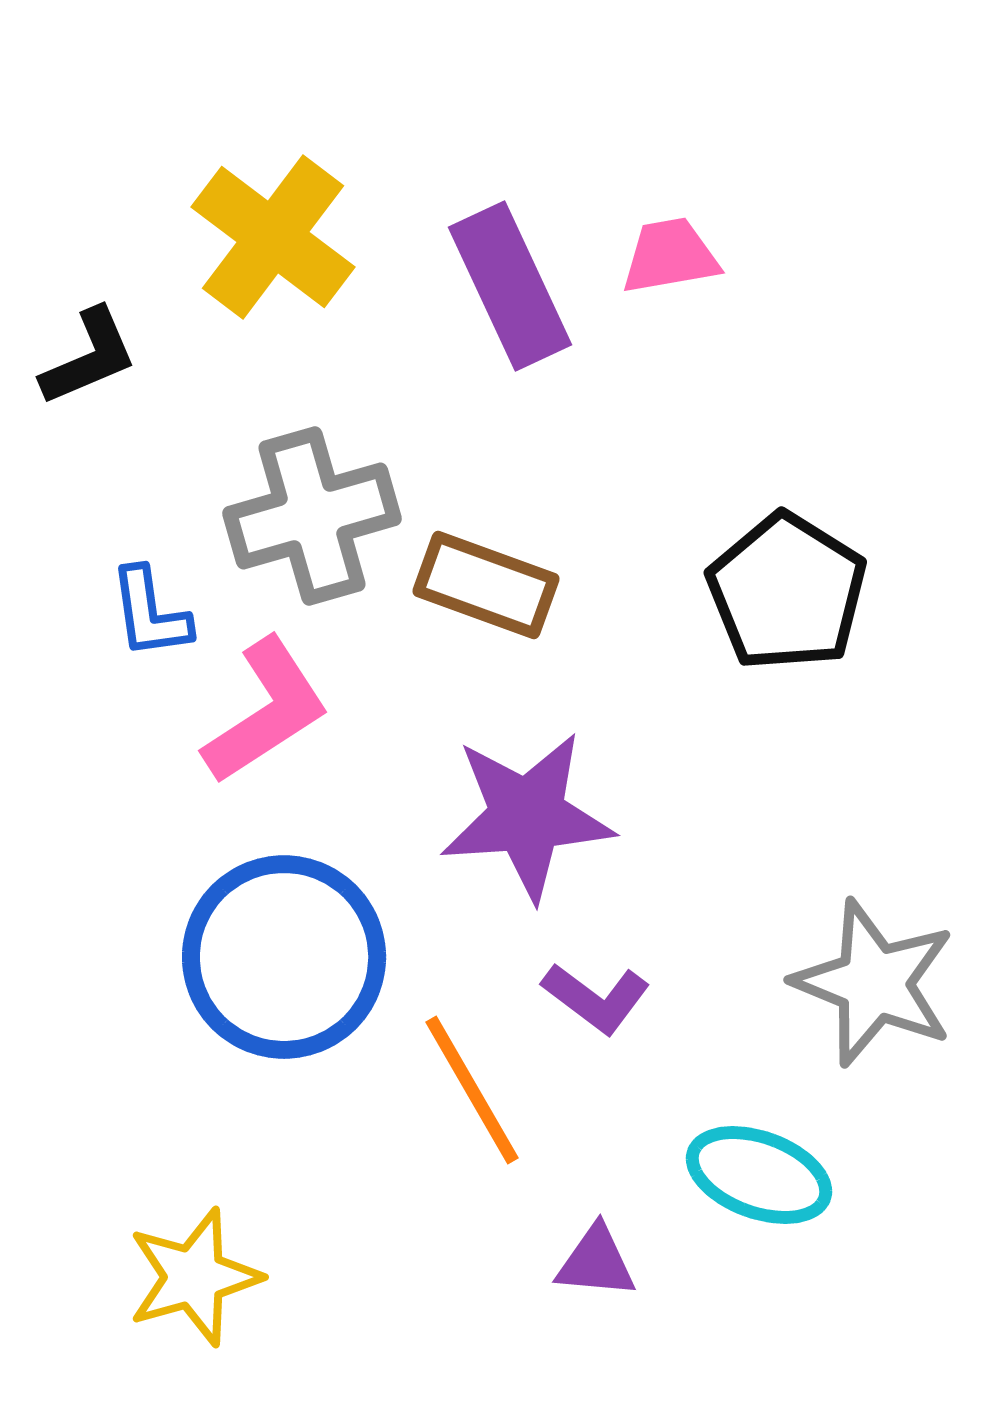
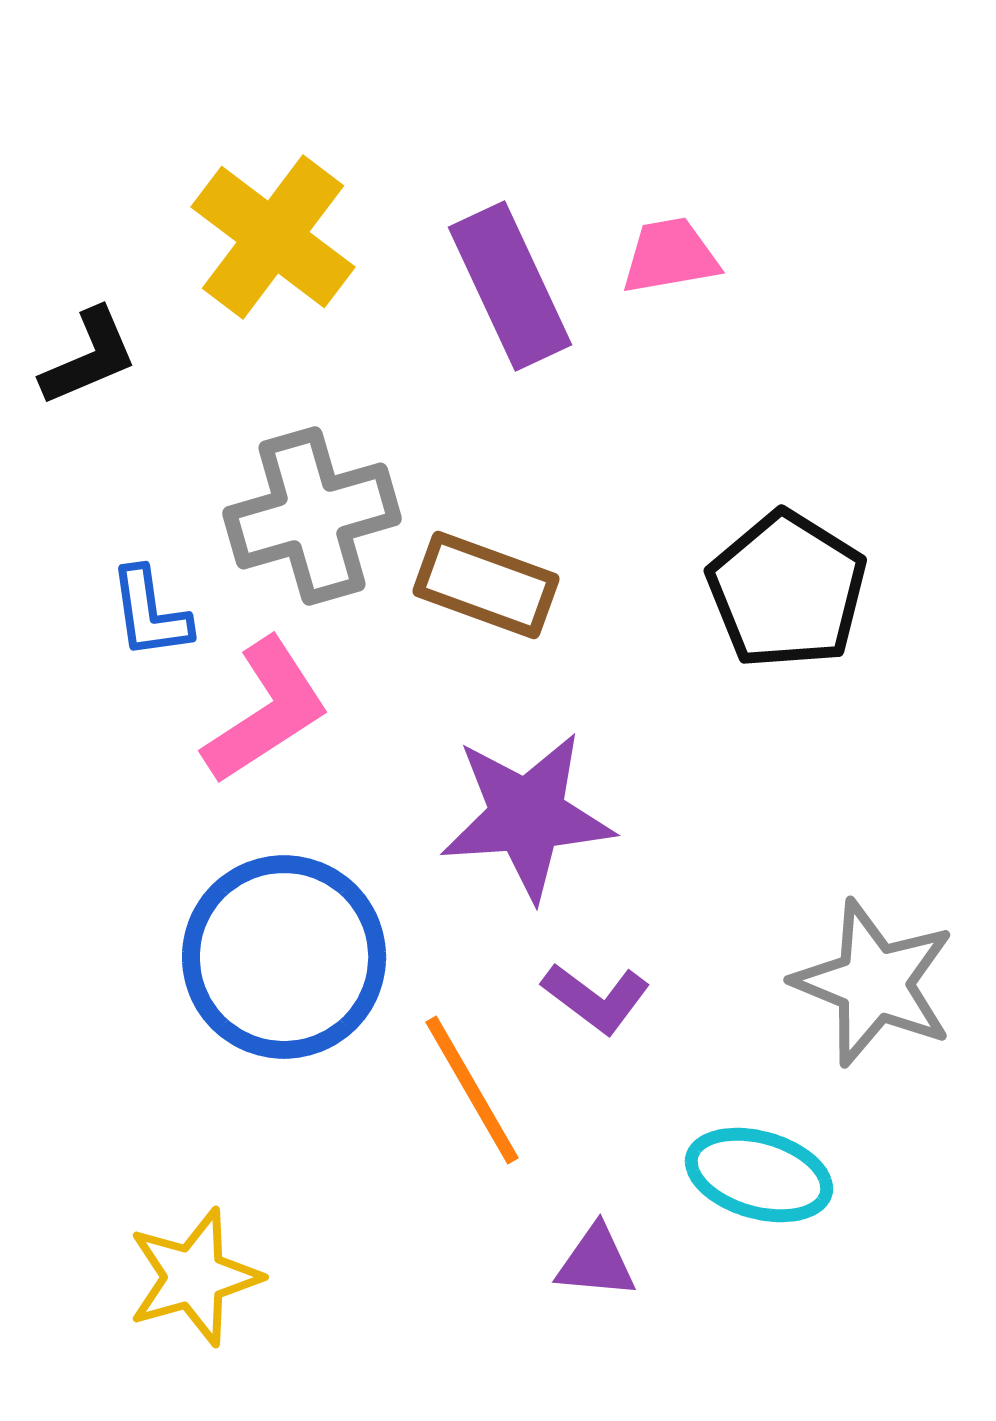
black pentagon: moved 2 px up
cyan ellipse: rotated 4 degrees counterclockwise
